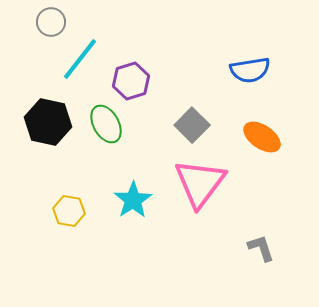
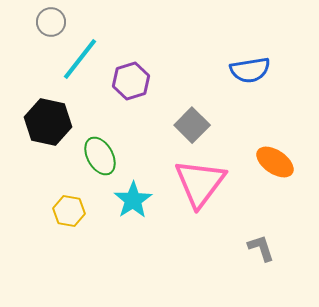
green ellipse: moved 6 px left, 32 px down
orange ellipse: moved 13 px right, 25 px down
